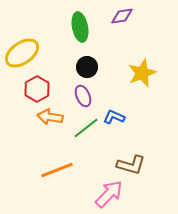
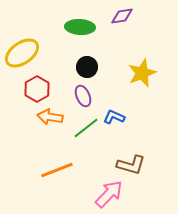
green ellipse: rotated 76 degrees counterclockwise
